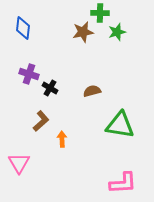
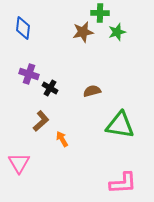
orange arrow: rotated 28 degrees counterclockwise
